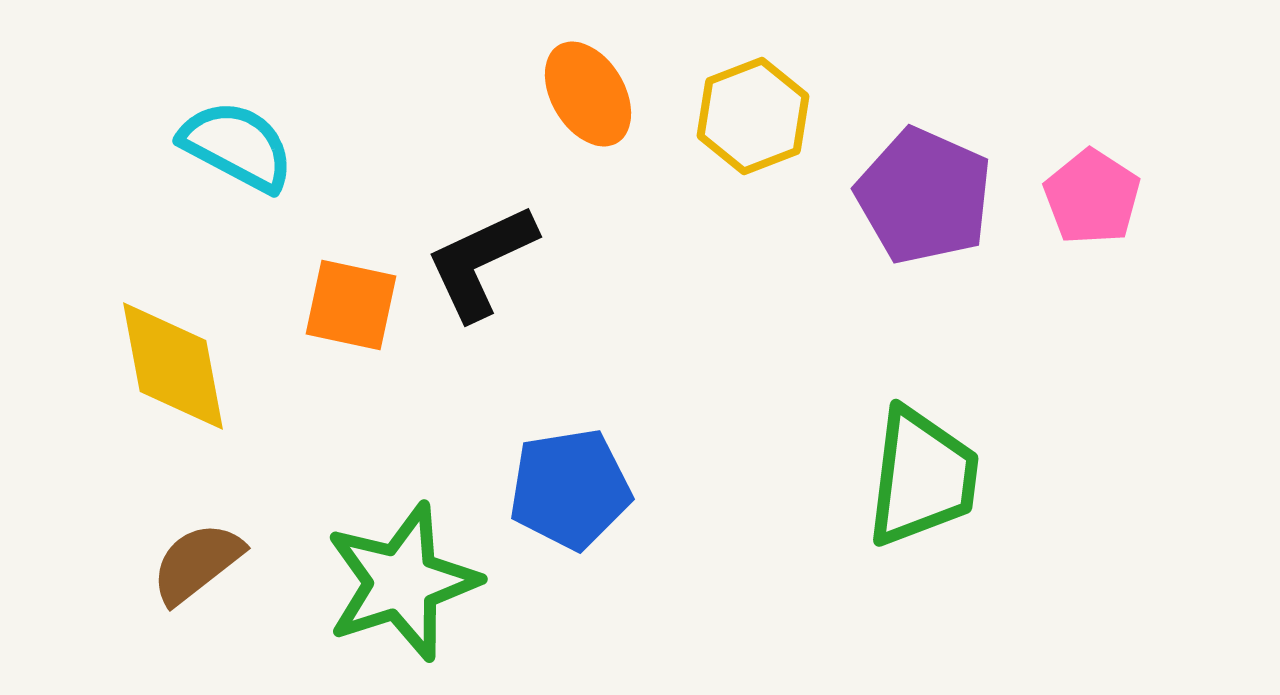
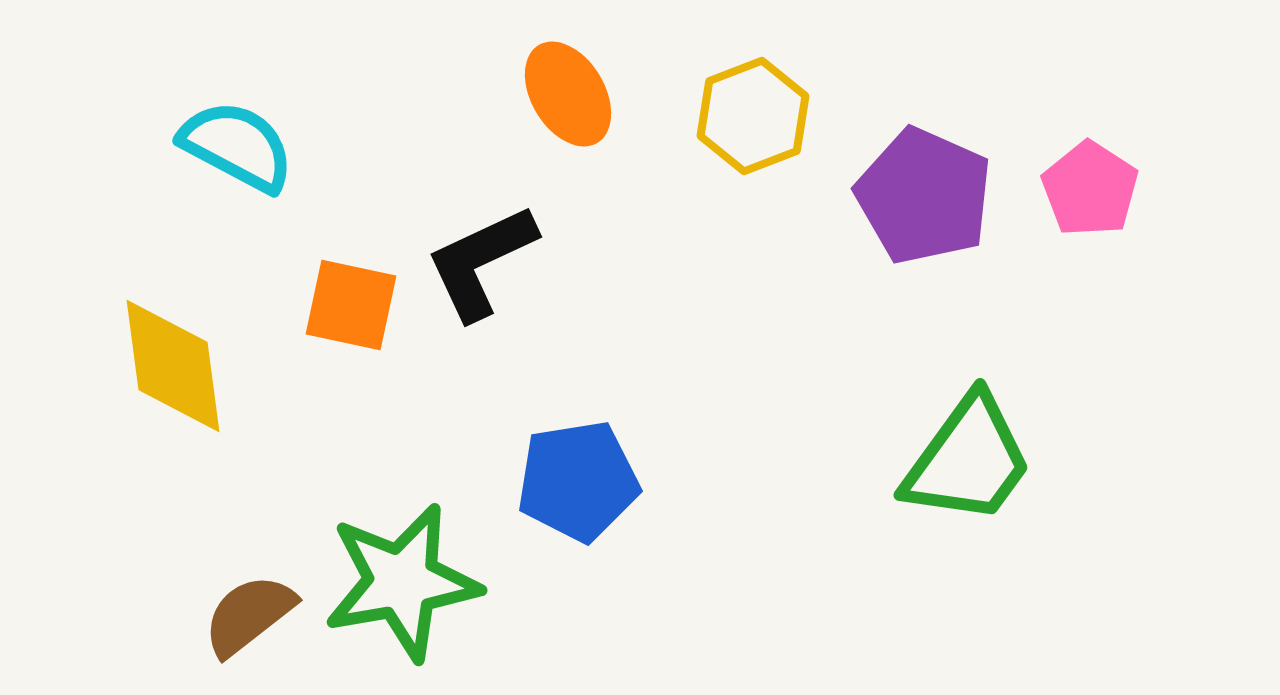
orange ellipse: moved 20 px left
pink pentagon: moved 2 px left, 8 px up
yellow diamond: rotated 3 degrees clockwise
green trapezoid: moved 46 px right, 17 px up; rotated 29 degrees clockwise
blue pentagon: moved 8 px right, 8 px up
brown semicircle: moved 52 px right, 52 px down
green star: rotated 8 degrees clockwise
